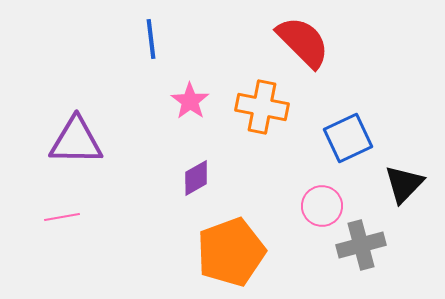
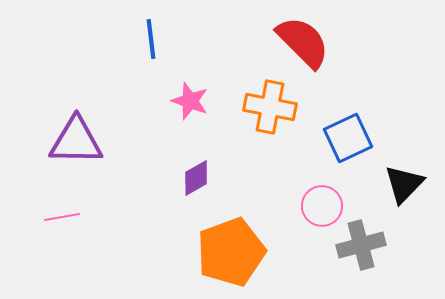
pink star: rotated 15 degrees counterclockwise
orange cross: moved 8 px right
